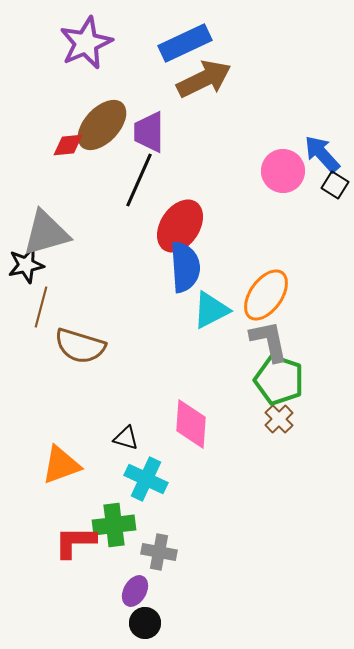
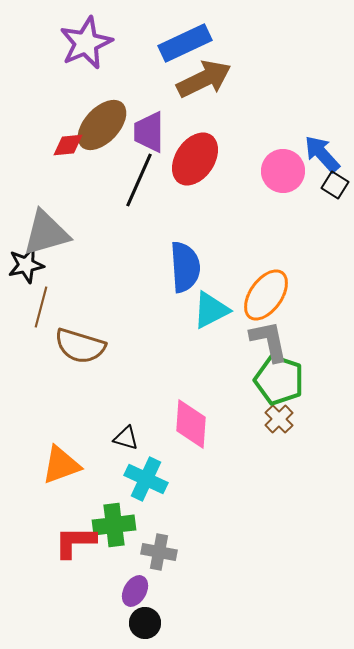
red ellipse: moved 15 px right, 67 px up
